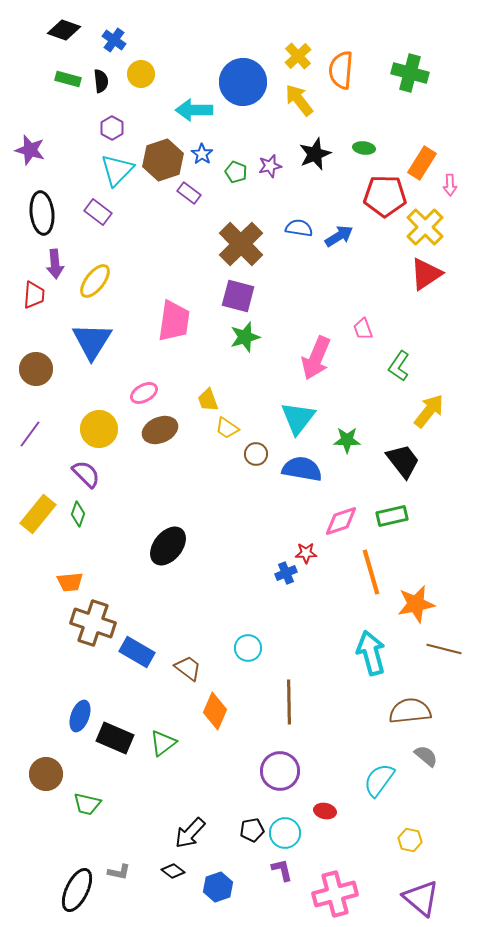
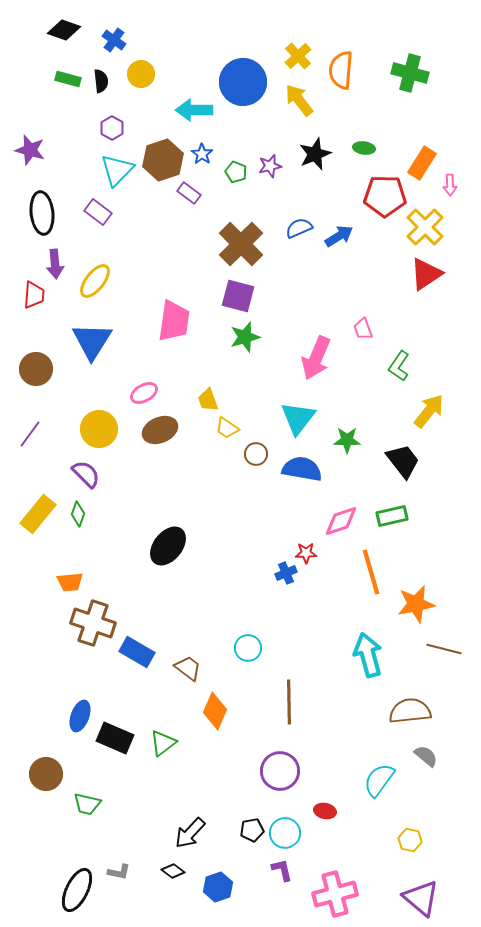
blue semicircle at (299, 228): rotated 32 degrees counterclockwise
cyan arrow at (371, 653): moved 3 px left, 2 px down
